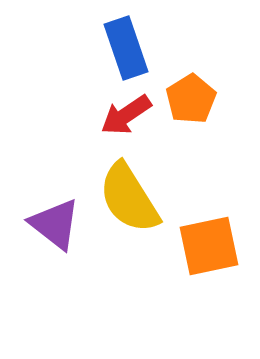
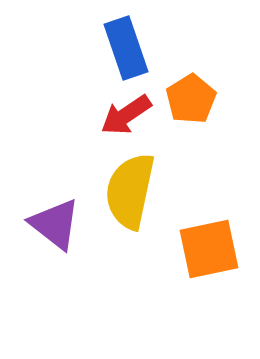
yellow semicircle: moved 1 px right, 7 px up; rotated 44 degrees clockwise
orange square: moved 3 px down
